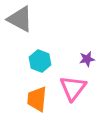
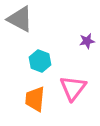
purple star: moved 18 px up
orange trapezoid: moved 2 px left
